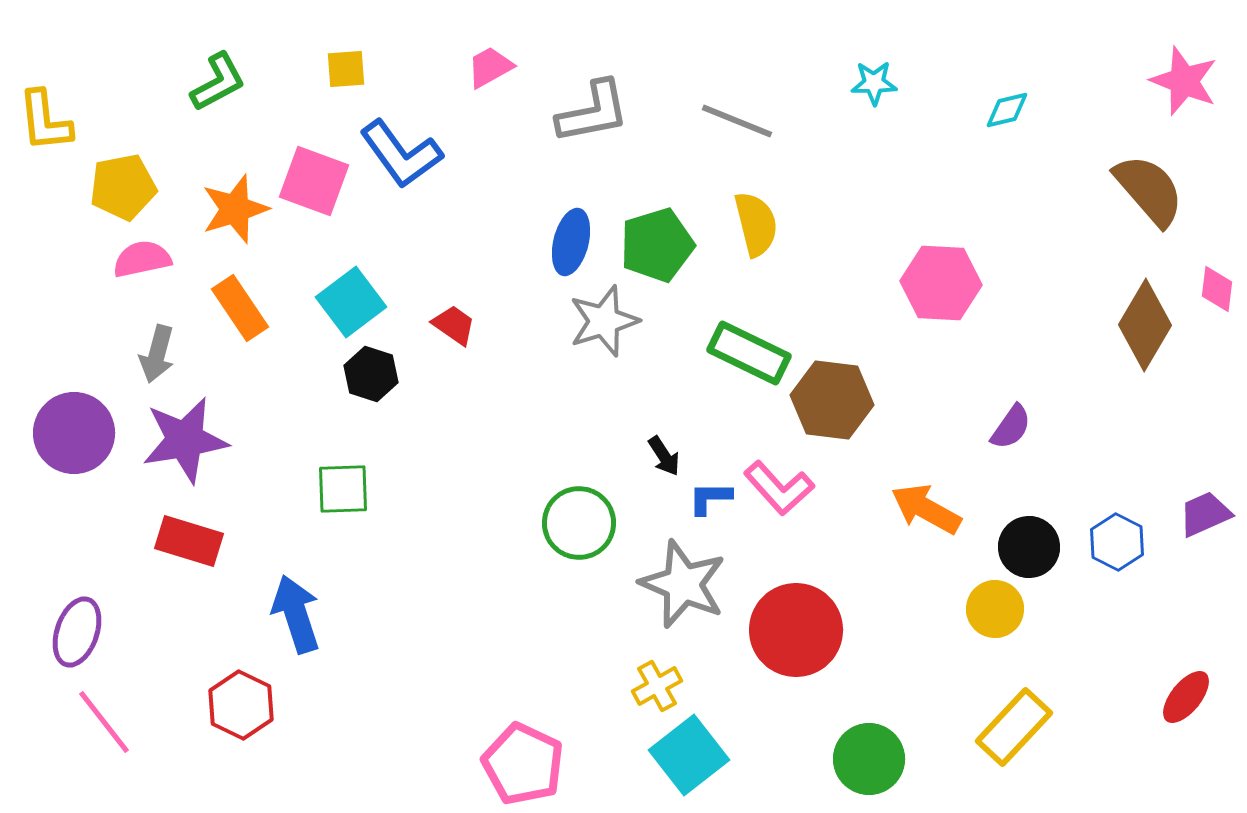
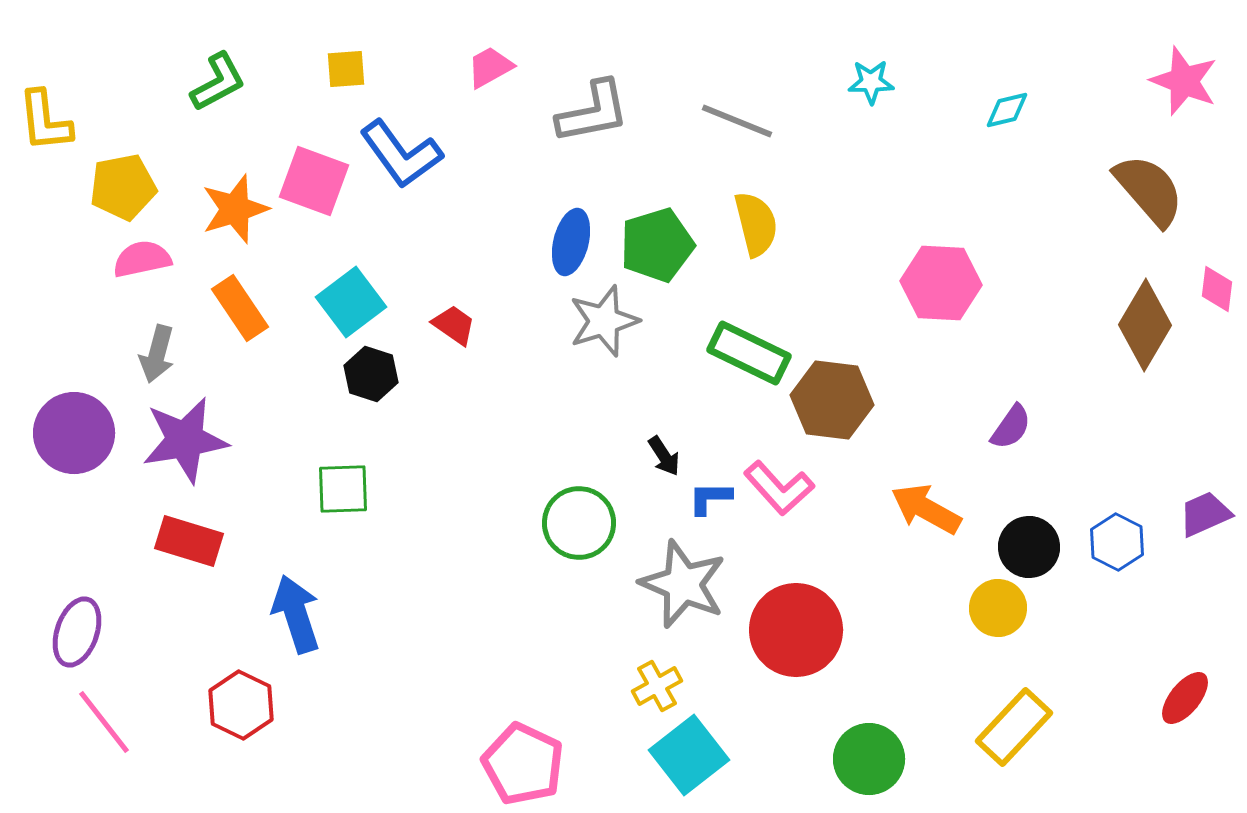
cyan star at (874, 83): moved 3 px left, 1 px up
yellow circle at (995, 609): moved 3 px right, 1 px up
red ellipse at (1186, 697): moved 1 px left, 1 px down
